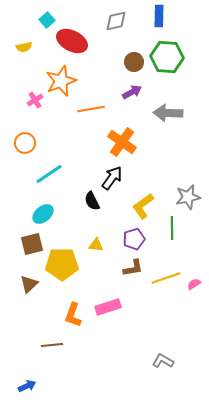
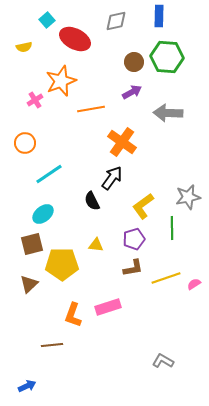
red ellipse: moved 3 px right, 2 px up
